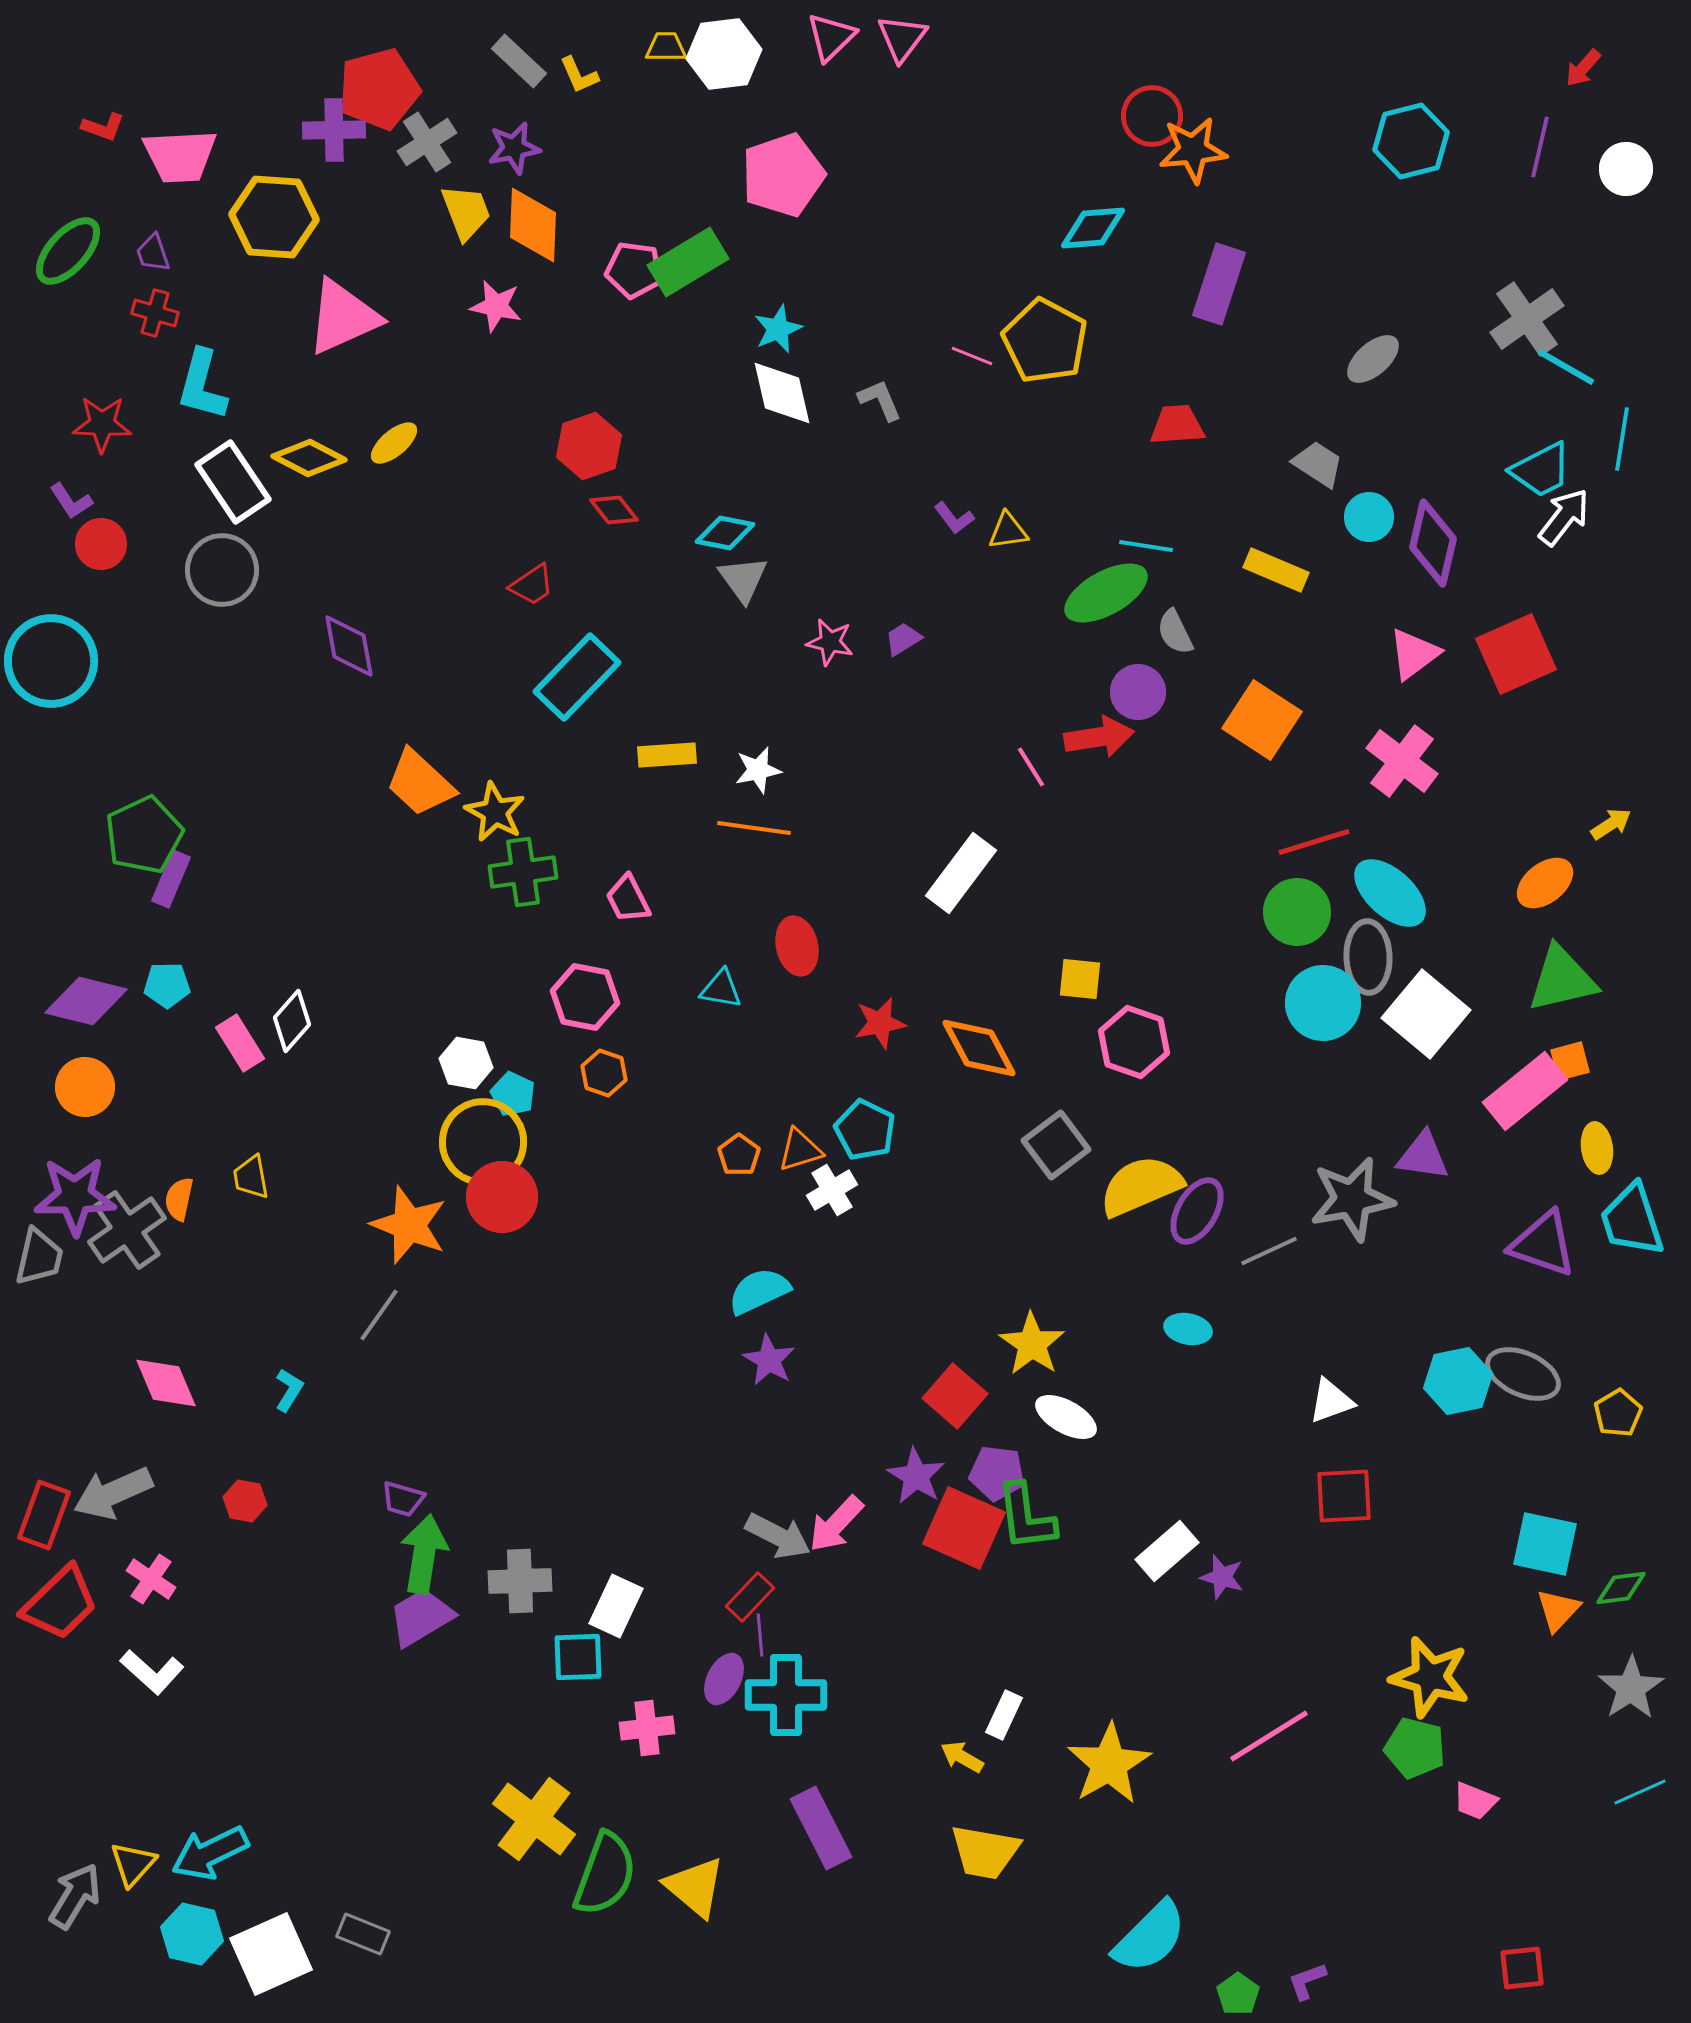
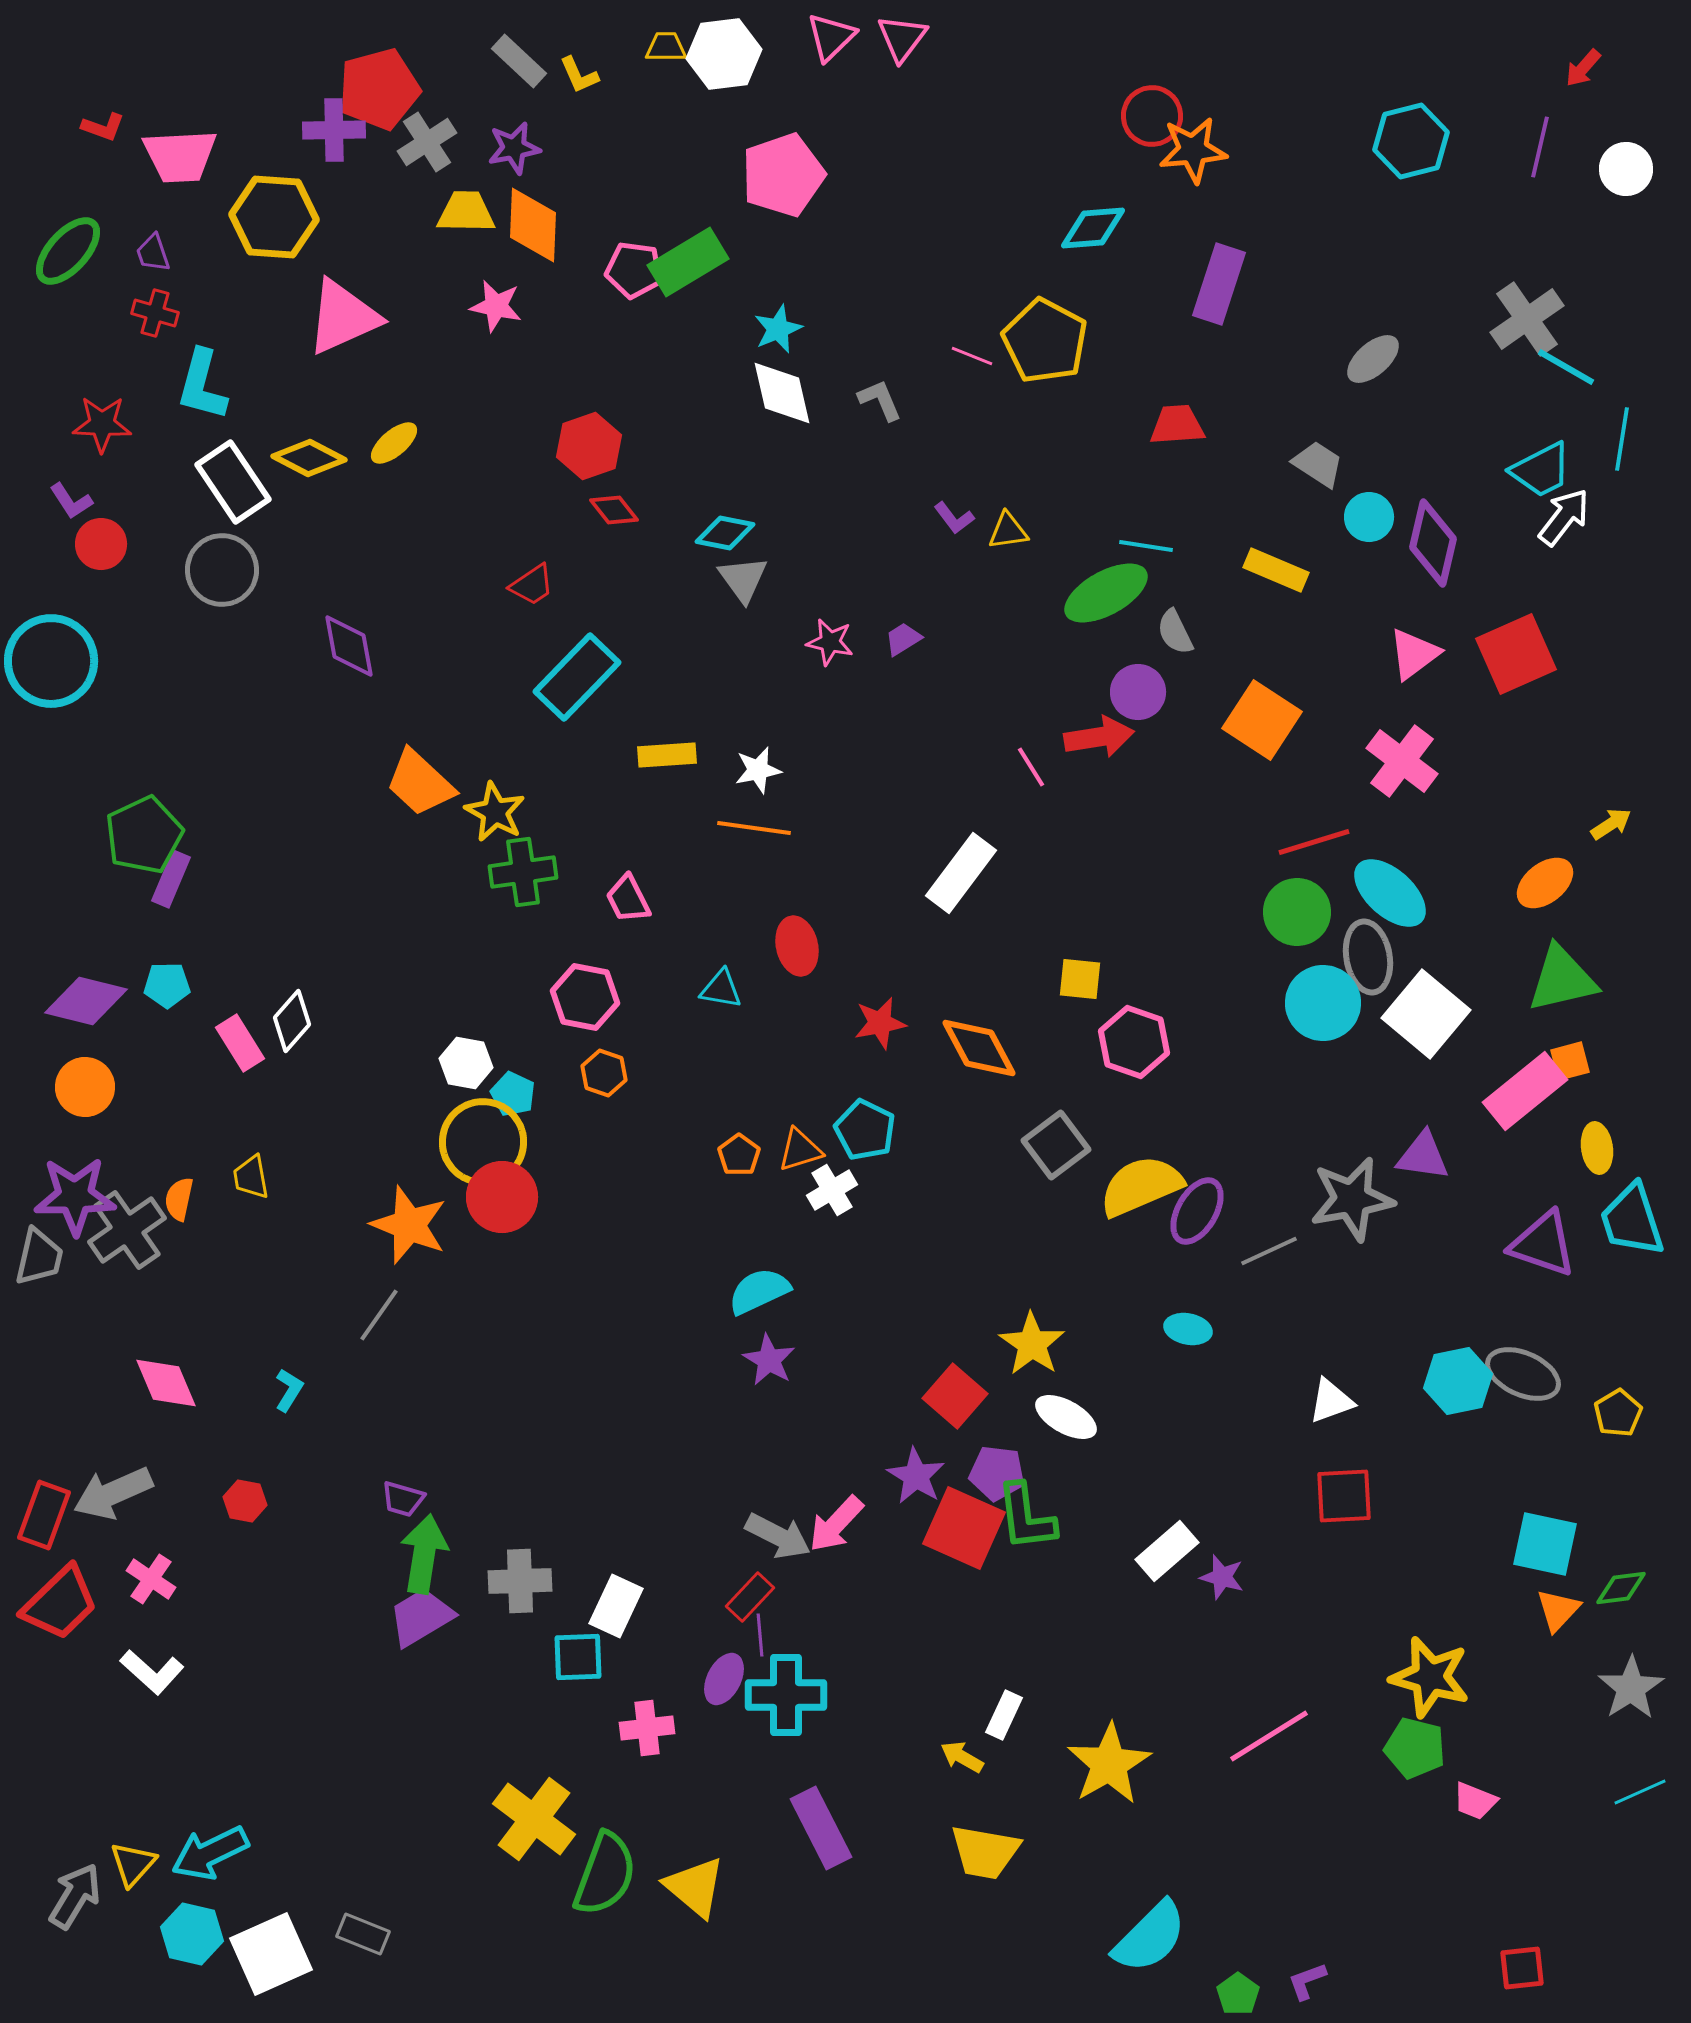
yellow trapezoid at (466, 212): rotated 68 degrees counterclockwise
gray ellipse at (1368, 957): rotated 8 degrees counterclockwise
